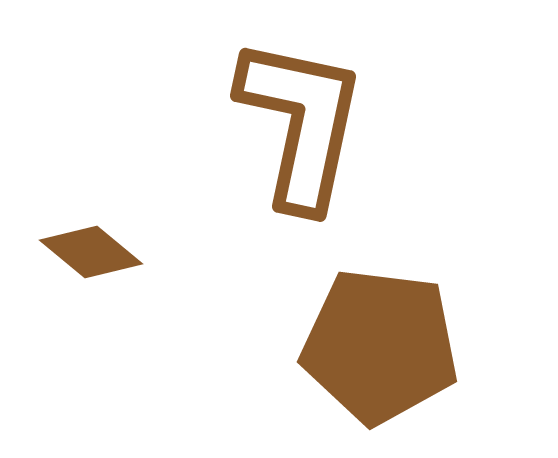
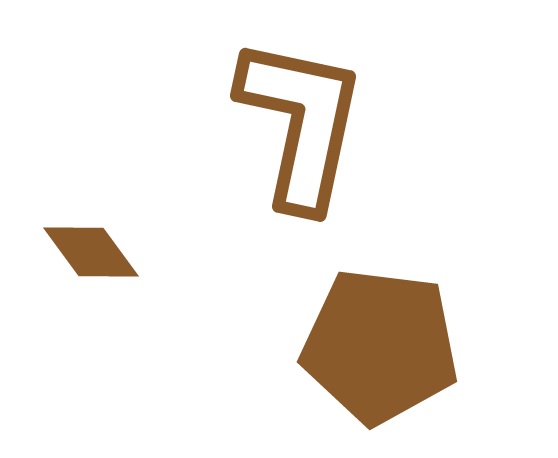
brown diamond: rotated 14 degrees clockwise
